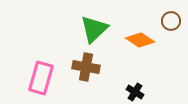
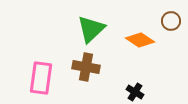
green triangle: moved 3 px left
pink rectangle: rotated 8 degrees counterclockwise
